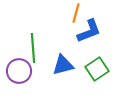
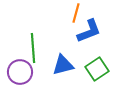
purple circle: moved 1 px right, 1 px down
